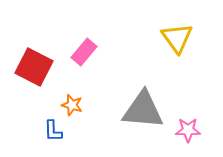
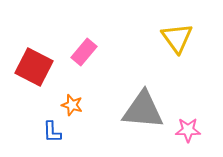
blue L-shape: moved 1 px left, 1 px down
